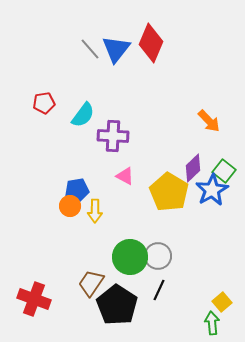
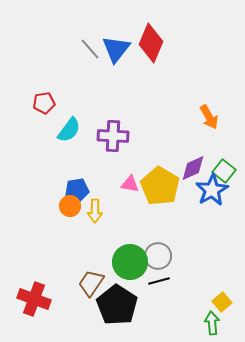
cyan semicircle: moved 14 px left, 15 px down
orange arrow: moved 4 px up; rotated 15 degrees clockwise
purple diamond: rotated 20 degrees clockwise
pink triangle: moved 5 px right, 8 px down; rotated 18 degrees counterclockwise
yellow pentagon: moved 9 px left, 6 px up
green circle: moved 5 px down
black line: moved 9 px up; rotated 50 degrees clockwise
